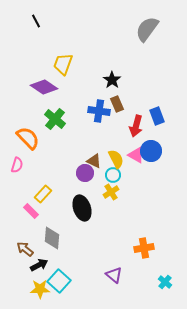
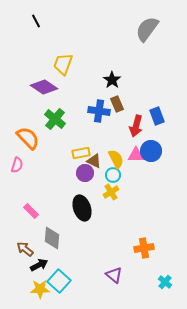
pink triangle: rotated 30 degrees counterclockwise
yellow rectangle: moved 38 px right, 41 px up; rotated 36 degrees clockwise
